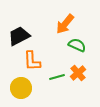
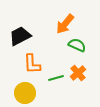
black trapezoid: moved 1 px right
orange L-shape: moved 3 px down
green line: moved 1 px left, 1 px down
yellow circle: moved 4 px right, 5 px down
